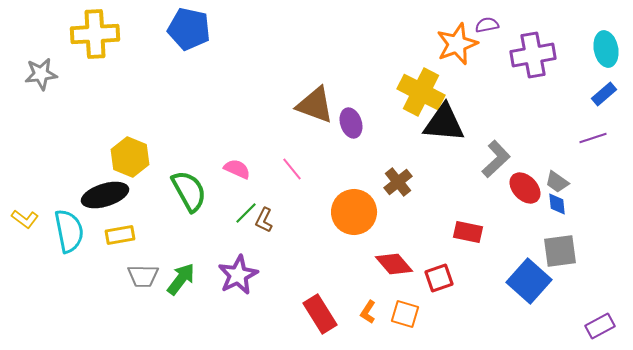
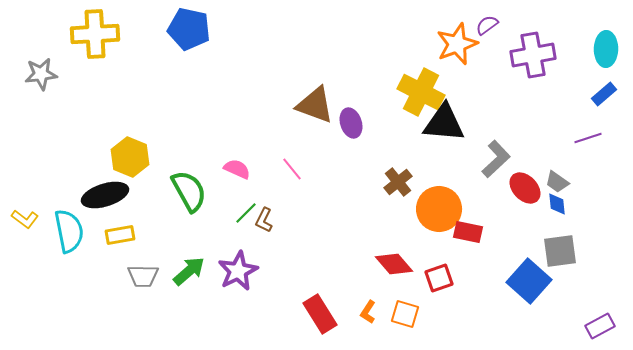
purple semicircle at (487, 25): rotated 25 degrees counterclockwise
cyan ellipse at (606, 49): rotated 12 degrees clockwise
purple line at (593, 138): moved 5 px left
orange circle at (354, 212): moved 85 px right, 3 px up
purple star at (238, 275): moved 4 px up
green arrow at (181, 279): moved 8 px right, 8 px up; rotated 12 degrees clockwise
